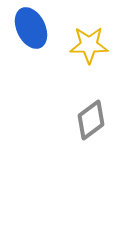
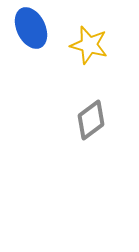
yellow star: rotated 15 degrees clockwise
